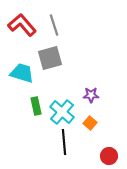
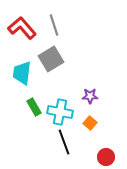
red L-shape: moved 3 px down
gray square: moved 1 px right, 1 px down; rotated 15 degrees counterclockwise
cyan trapezoid: rotated 100 degrees counterclockwise
purple star: moved 1 px left, 1 px down
green rectangle: moved 2 px left, 1 px down; rotated 18 degrees counterclockwise
cyan cross: moved 2 px left; rotated 30 degrees counterclockwise
black line: rotated 15 degrees counterclockwise
red circle: moved 3 px left, 1 px down
